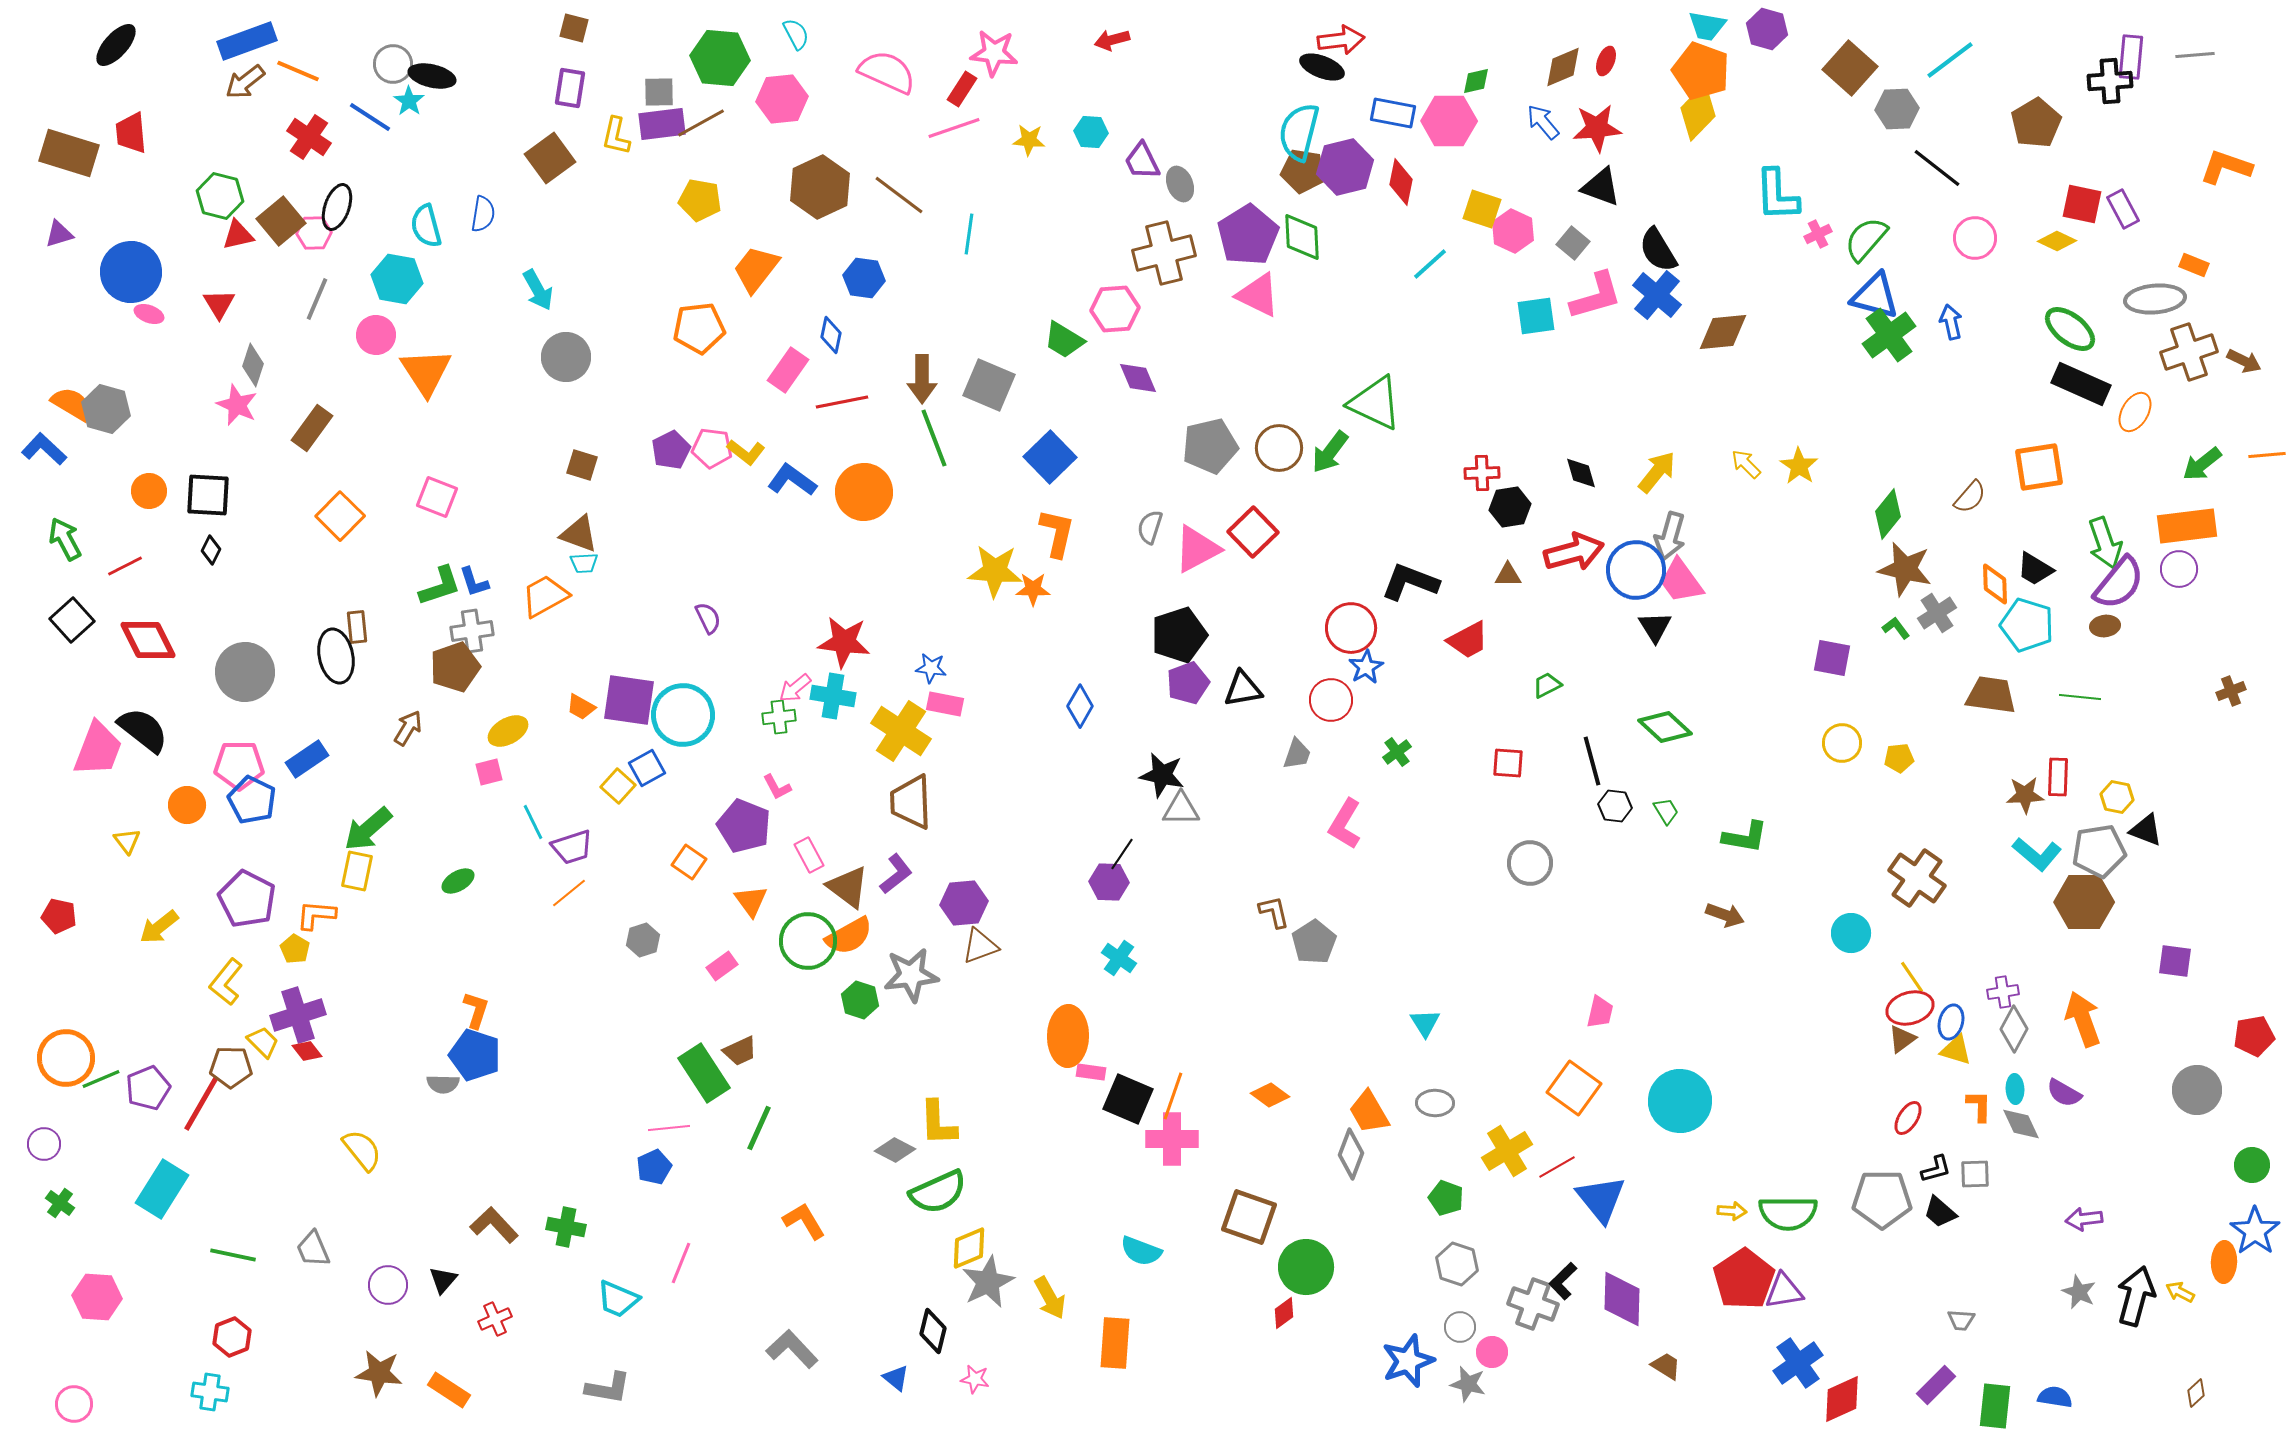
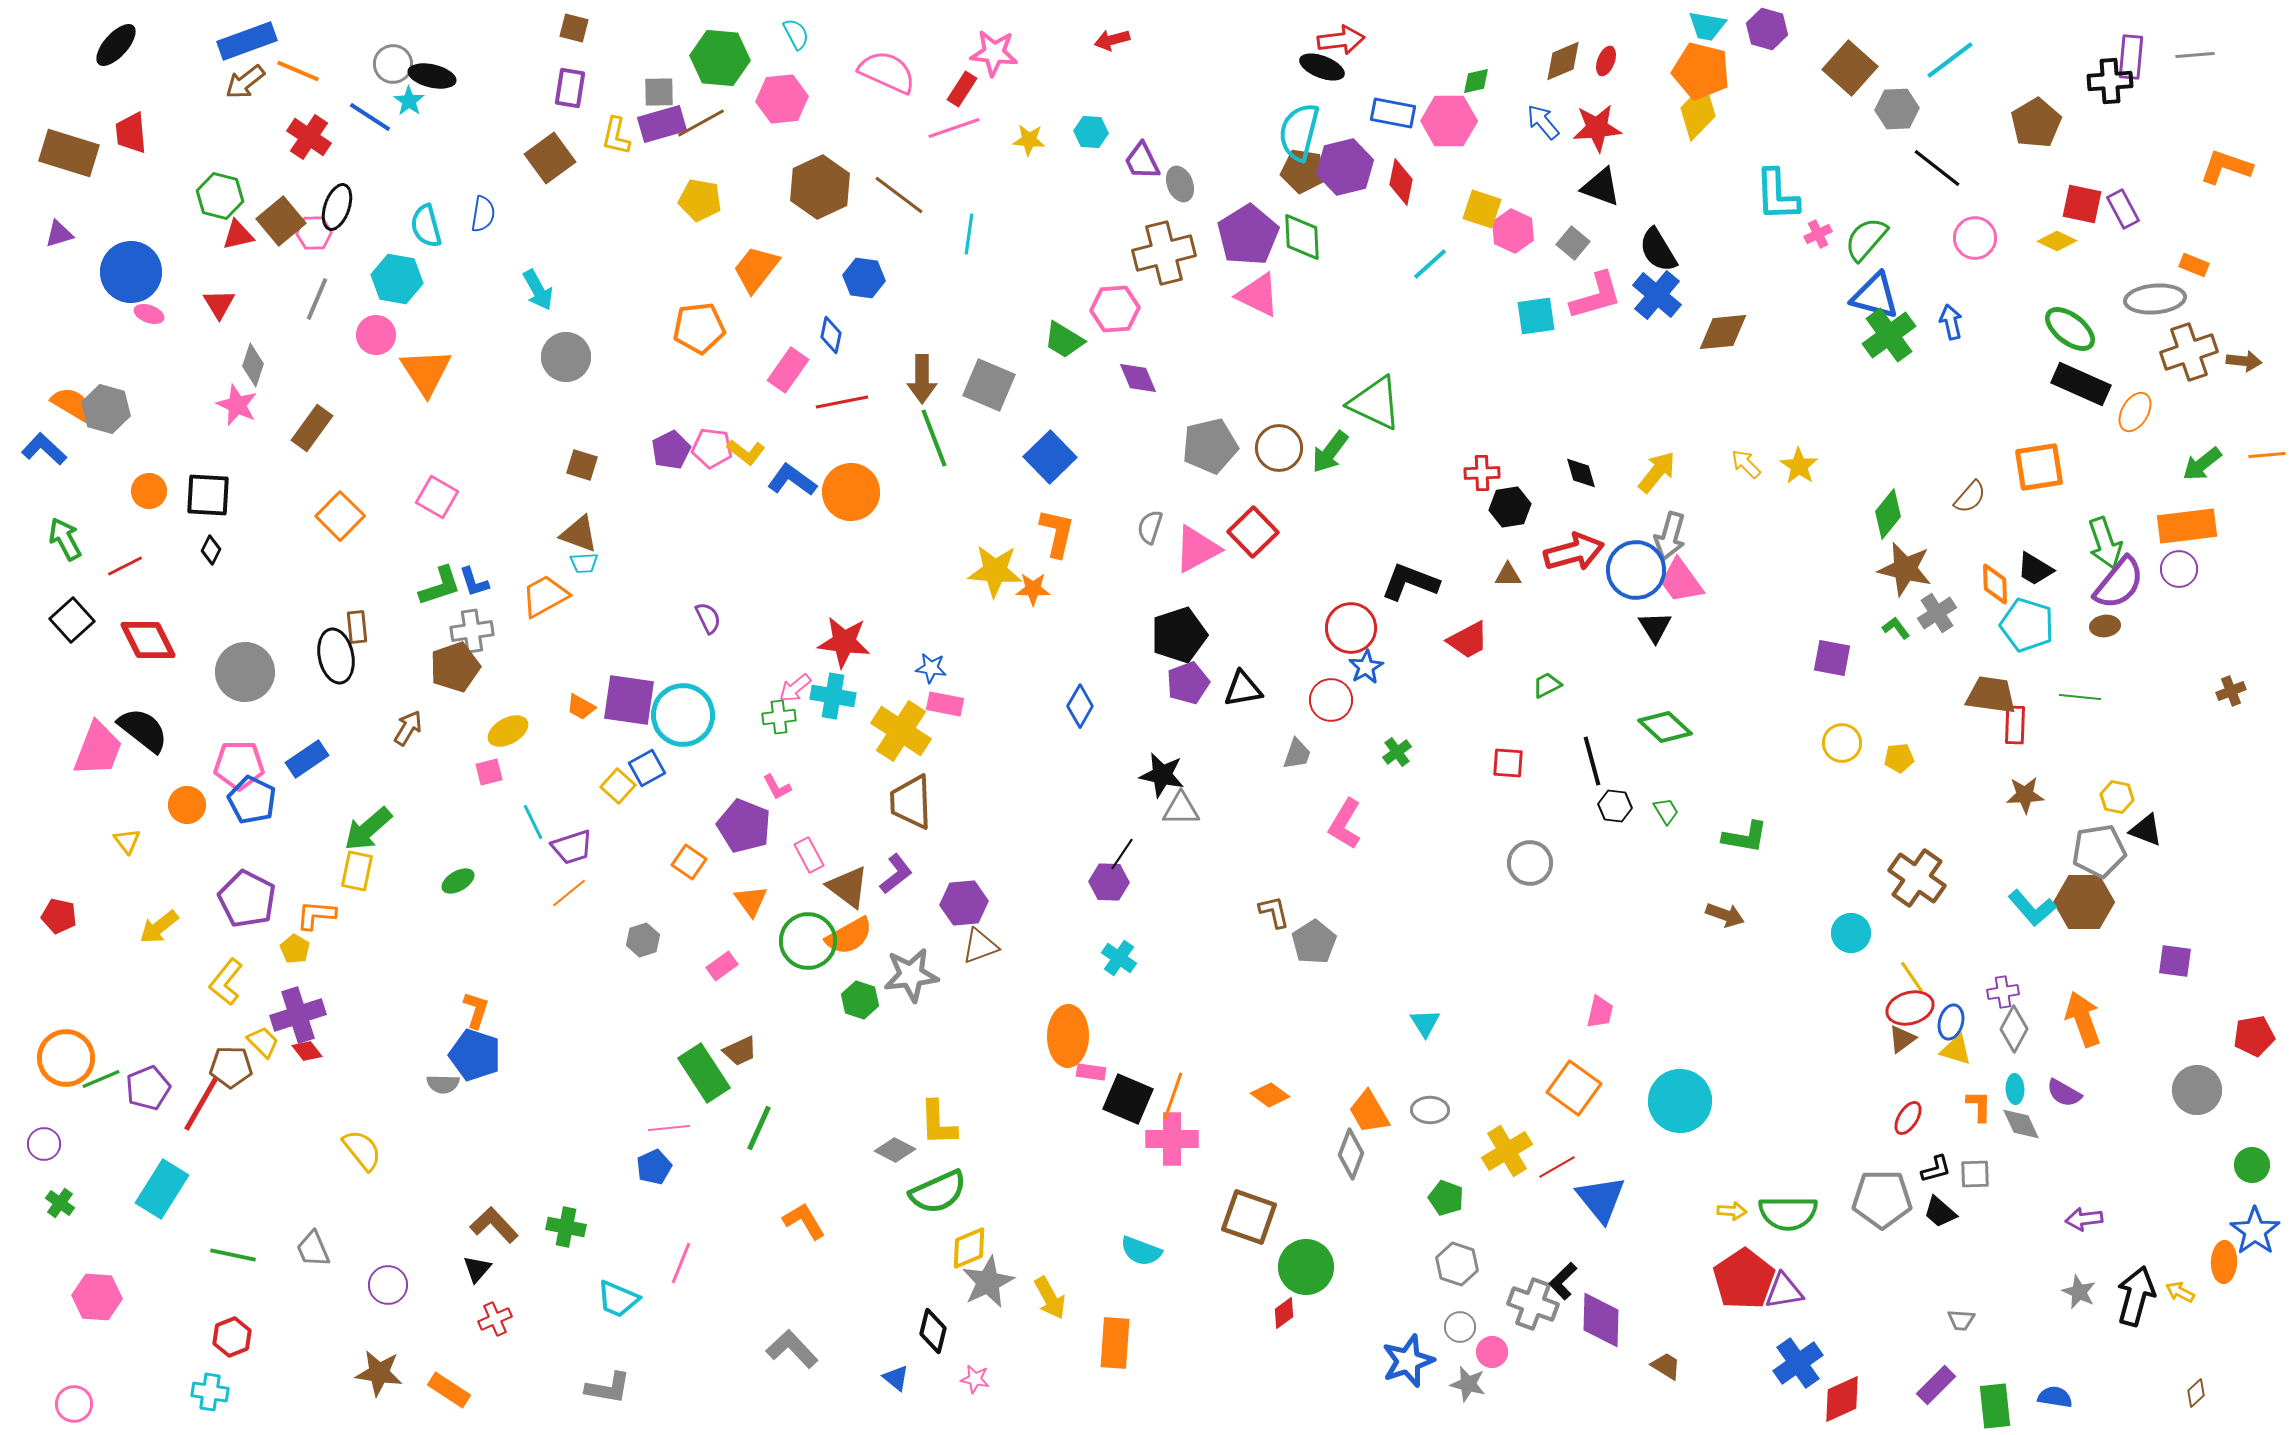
brown diamond at (1563, 67): moved 6 px up
orange pentagon at (1701, 71): rotated 6 degrees counterclockwise
purple rectangle at (662, 124): rotated 9 degrees counterclockwise
brown arrow at (2244, 361): rotated 20 degrees counterclockwise
orange circle at (864, 492): moved 13 px left
pink square at (437, 497): rotated 9 degrees clockwise
red rectangle at (2058, 777): moved 43 px left, 52 px up
cyan L-shape at (2037, 854): moved 5 px left, 54 px down; rotated 9 degrees clockwise
gray ellipse at (1435, 1103): moved 5 px left, 7 px down
black triangle at (443, 1280): moved 34 px right, 11 px up
purple diamond at (1622, 1299): moved 21 px left, 21 px down
green rectangle at (1995, 1406): rotated 12 degrees counterclockwise
